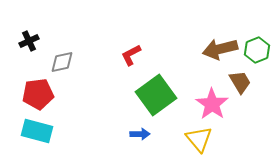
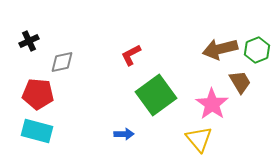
red pentagon: rotated 12 degrees clockwise
blue arrow: moved 16 px left
